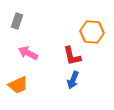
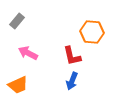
gray rectangle: rotated 21 degrees clockwise
blue arrow: moved 1 px left, 1 px down
